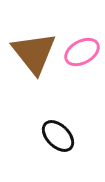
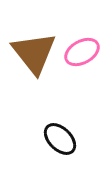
black ellipse: moved 2 px right, 3 px down
